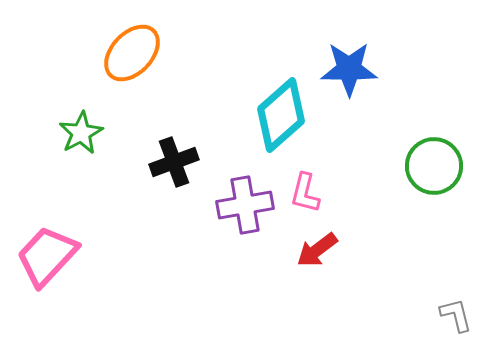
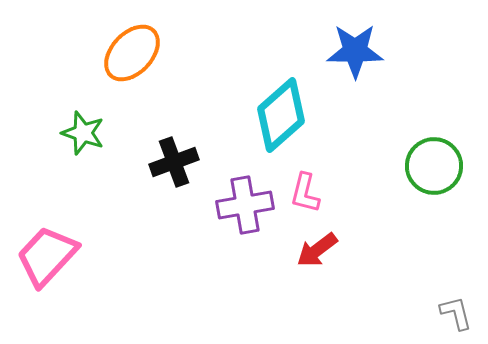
blue star: moved 6 px right, 18 px up
green star: moved 2 px right; rotated 24 degrees counterclockwise
gray L-shape: moved 2 px up
